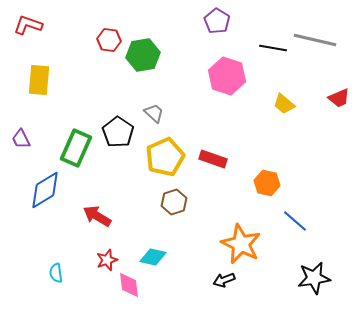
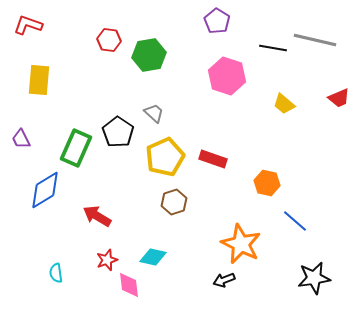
green hexagon: moved 6 px right
